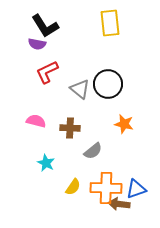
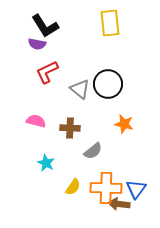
blue triangle: rotated 35 degrees counterclockwise
